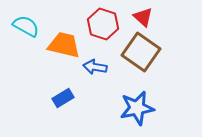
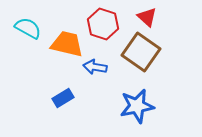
red triangle: moved 4 px right
cyan semicircle: moved 2 px right, 2 px down
orange trapezoid: moved 3 px right, 1 px up
blue star: moved 2 px up
